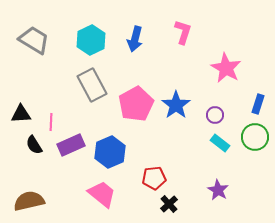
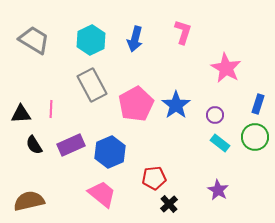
pink line: moved 13 px up
